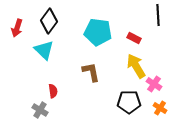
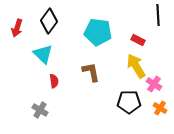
red rectangle: moved 4 px right, 2 px down
cyan triangle: moved 1 px left, 4 px down
red semicircle: moved 1 px right, 10 px up
